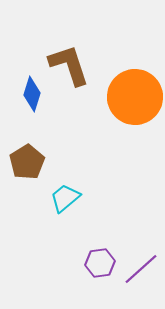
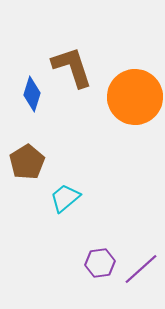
brown L-shape: moved 3 px right, 2 px down
